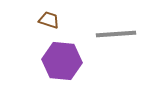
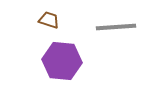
gray line: moved 7 px up
